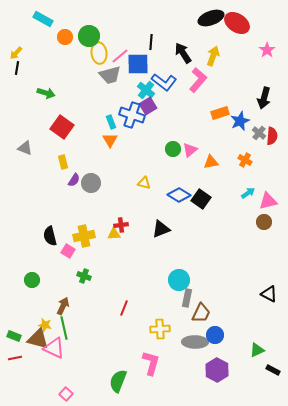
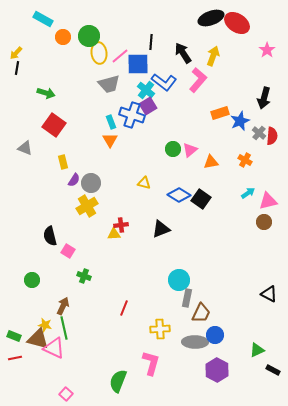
orange circle at (65, 37): moved 2 px left
gray trapezoid at (110, 75): moved 1 px left, 9 px down
red square at (62, 127): moved 8 px left, 2 px up
yellow cross at (84, 236): moved 3 px right, 30 px up; rotated 20 degrees counterclockwise
